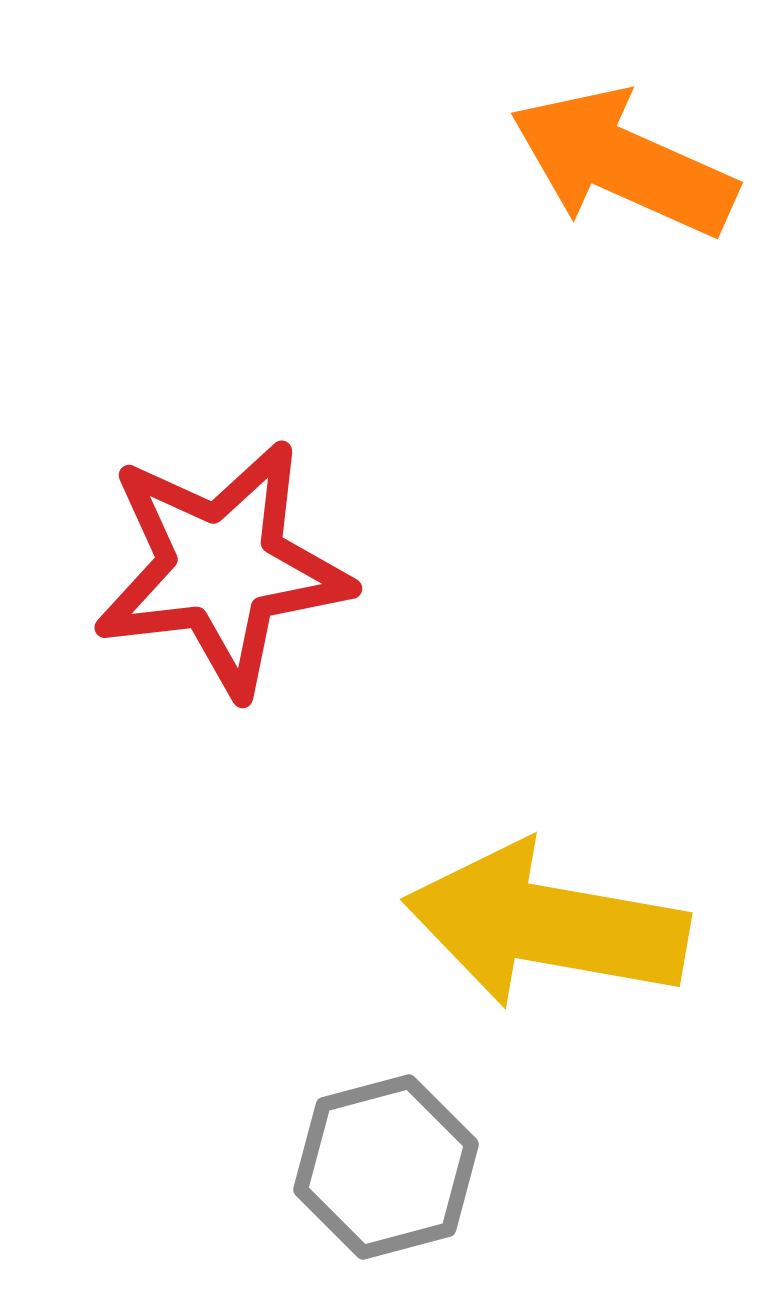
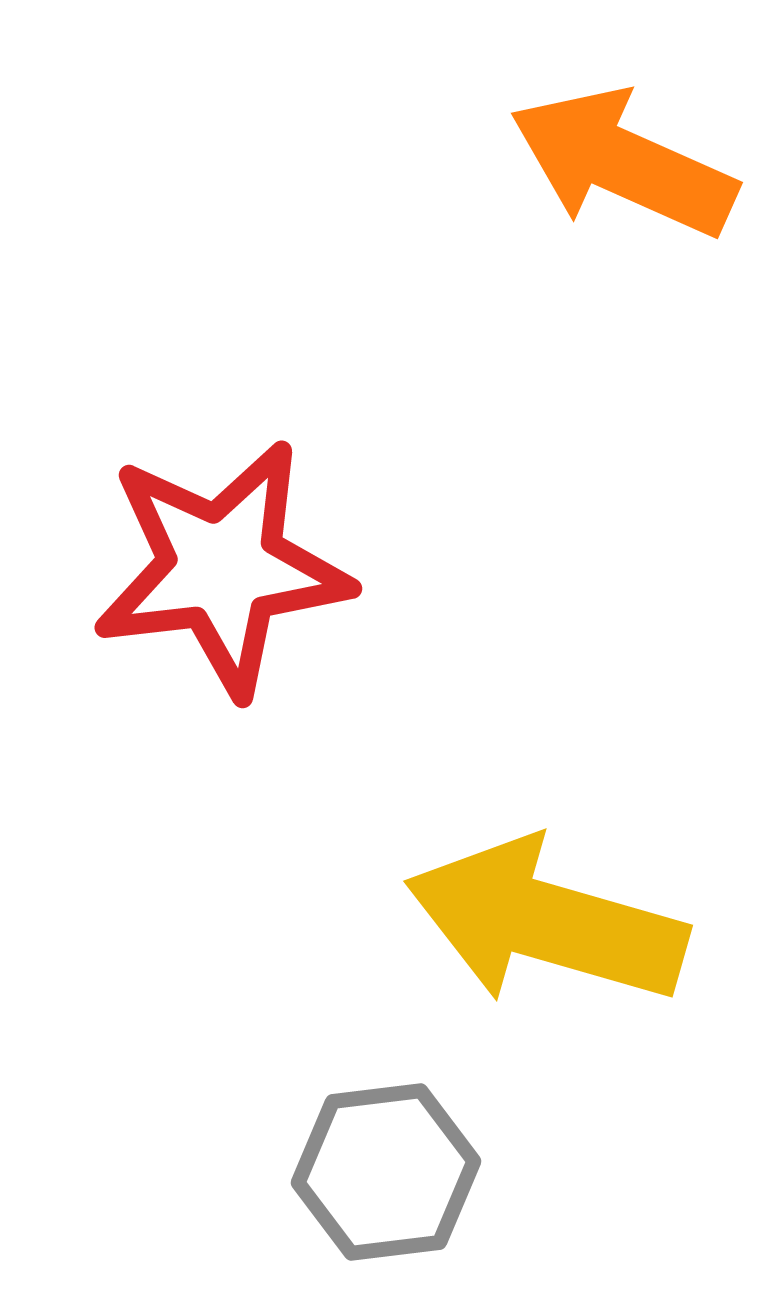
yellow arrow: moved 3 px up; rotated 6 degrees clockwise
gray hexagon: moved 5 px down; rotated 8 degrees clockwise
